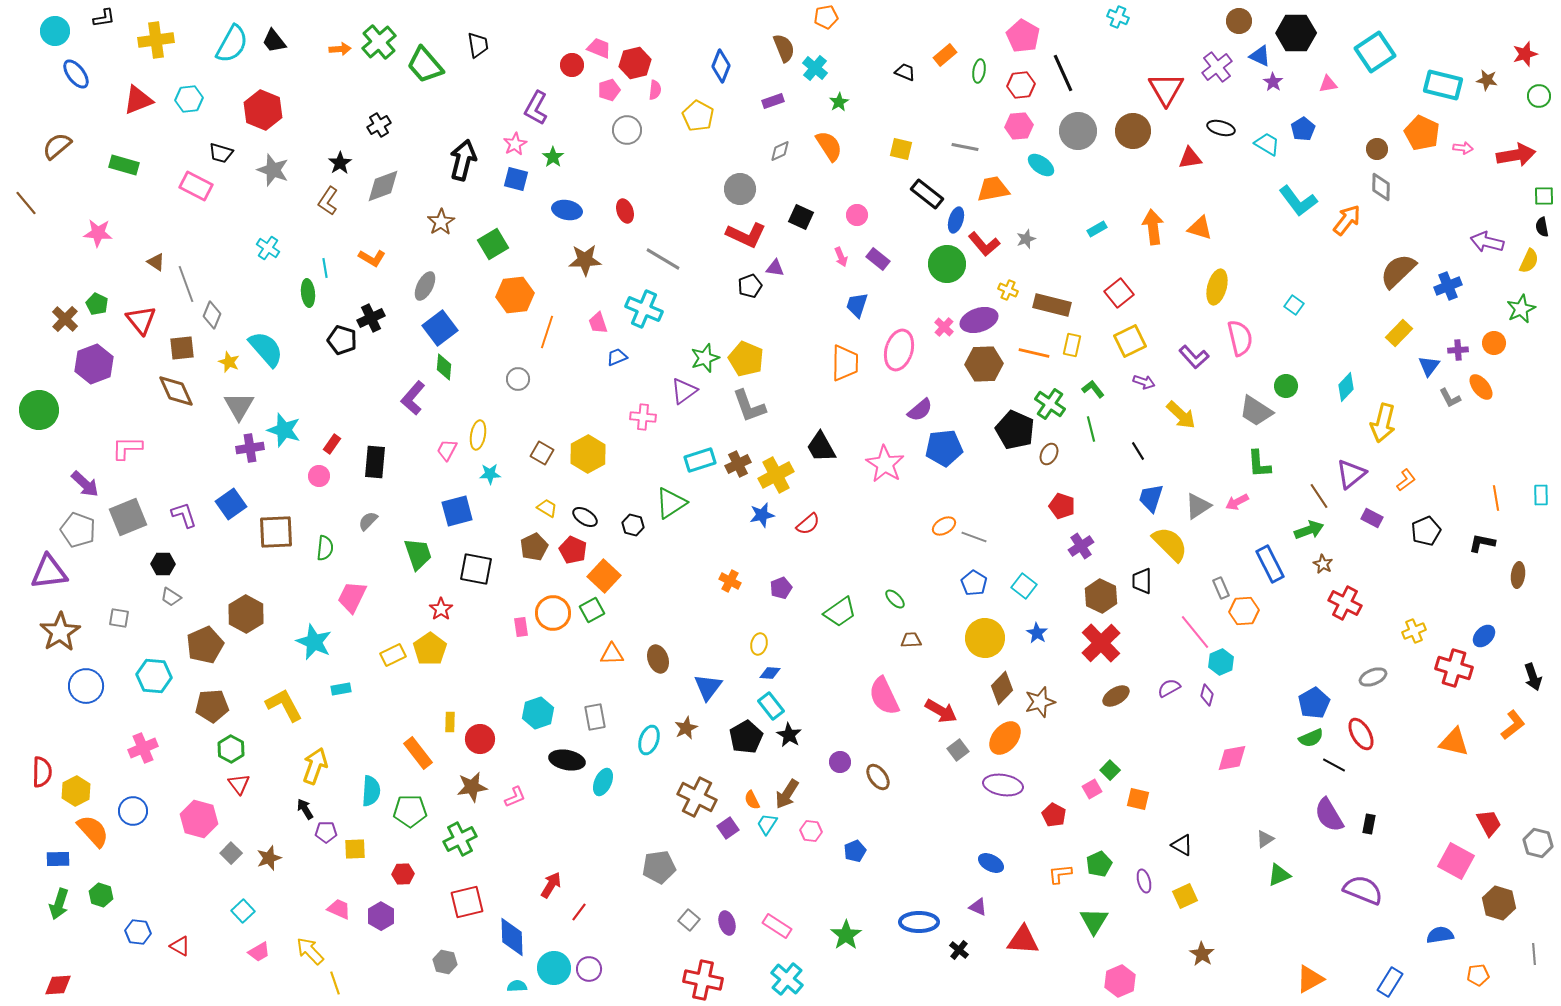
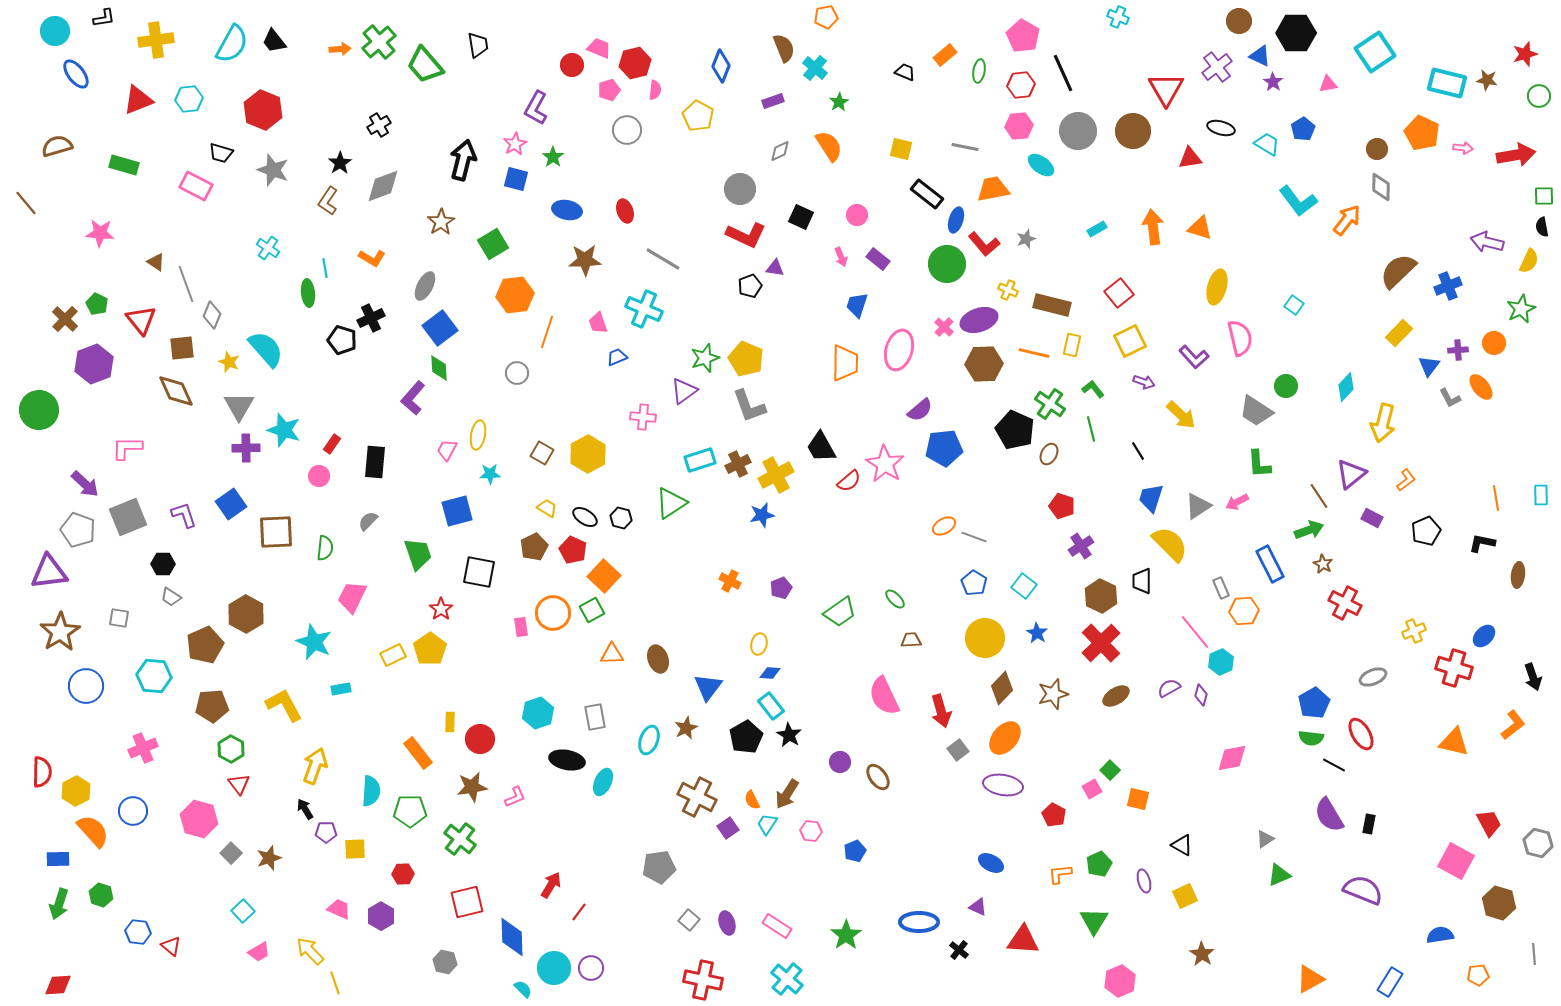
cyan rectangle at (1443, 85): moved 4 px right, 2 px up
brown semicircle at (57, 146): rotated 24 degrees clockwise
pink star at (98, 233): moved 2 px right
green diamond at (444, 367): moved 5 px left, 1 px down; rotated 8 degrees counterclockwise
gray circle at (518, 379): moved 1 px left, 6 px up
purple cross at (250, 448): moved 4 px left; rotated 8 degrees clockwise
red semicircle at (808, 524): moved 41 px right, 43 px up
black hexagon at (633, 525): moved 12 px left, 7 px up
black square at (476, 569): moved 3 px right, 3 px down
purple diamond at (1207, 695): moved 6 px left
brown star at (1040, 702): moved 13 px right, 8 px up
red arrow at (941, 711): rotated 44 degrees clockwise
green semicircle at (1311, 738): rotated 30 degrees clockwise
green cross at (460, 839): rotated 24 degrees counterclockwise
red triangle at (180, 946): moved 9 px left; rotated 10 degrees clockwise
purple circle at (589, 969): moved 2 px right, 1 px up
cyan semicircle at (517, 986): moved 6 px right, 3 px down; rotated 48 degrees clockwise
